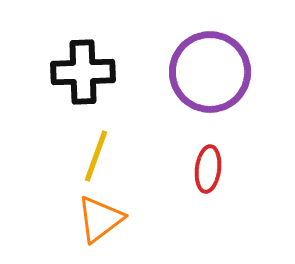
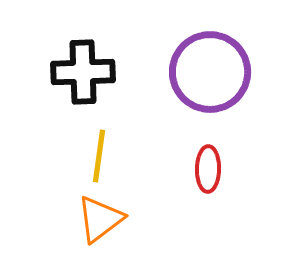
yellow line: moved 3 px right; rotated 12 degrees counterclockwise
red ellipse: rotated 6 degrees counterclockwise
